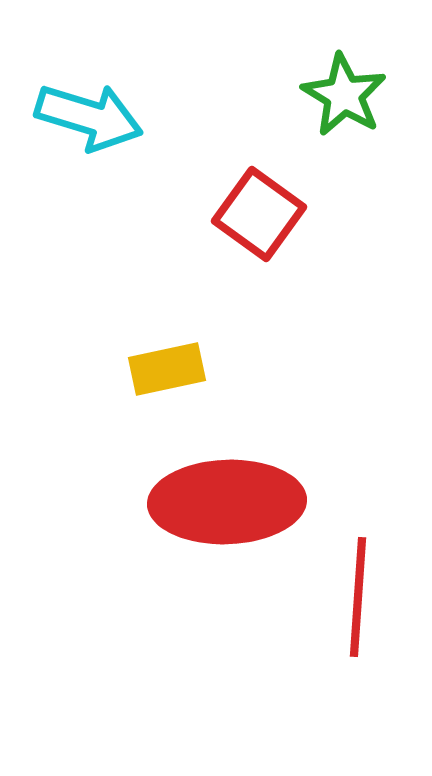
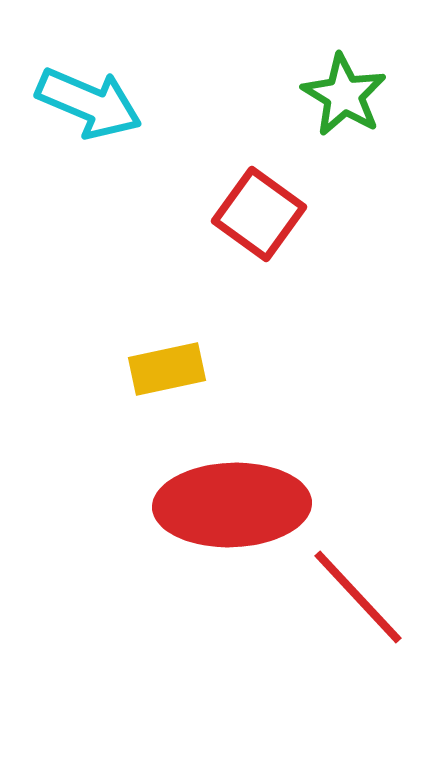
cyan arrow: moved 14 px up; rotated 6 degrees clockwise
red ellipse: moved 5 px right, 3 px down
red line: rotated 47 degrees counterclockwise
